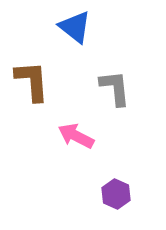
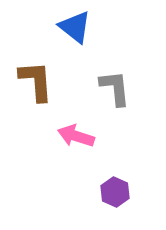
brown L-shape: moved 4 px right
pink arrow: rotated 9 degrees counterclockwise
purple hexagon: moved 1 px left, 2 px up
